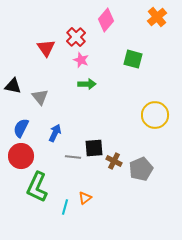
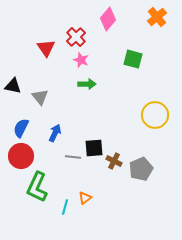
pink diamond: moved 2 px right, 1 px up
